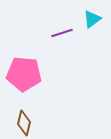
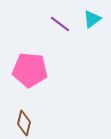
purple line: moved 2 px left, 9 px up; rotated 55 degrees clockwise
pink pentagon: moved 6 px right, 4 px up
